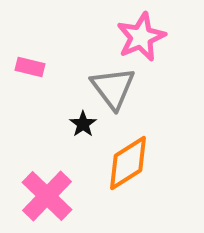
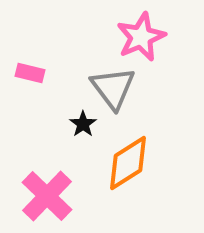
pink rectangle: moved 6 px down
